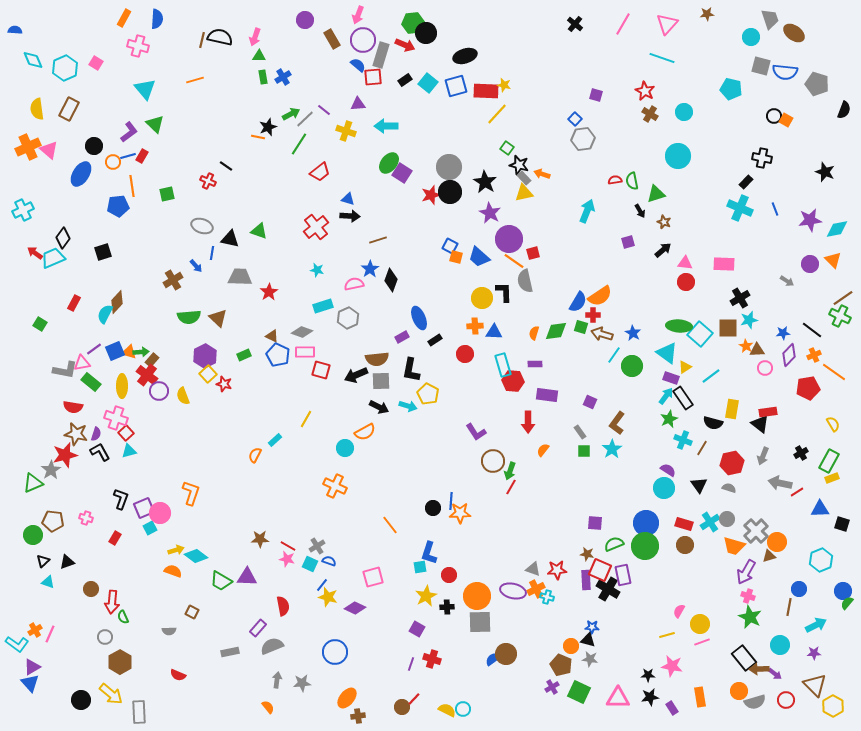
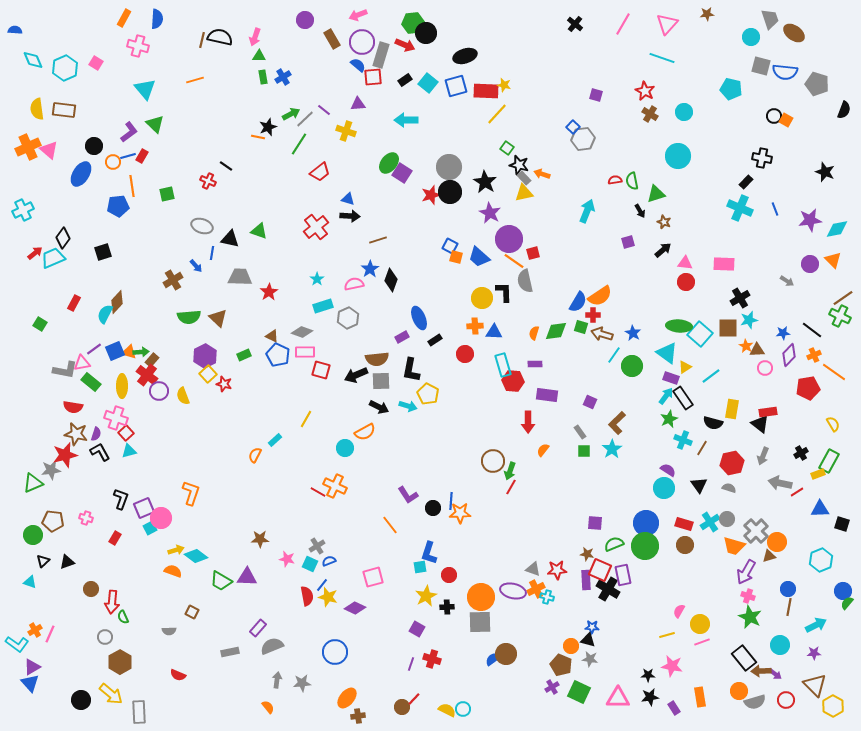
pink arrow at (358, 15): rotated 48 degrees clockwise
purple circle at (363, 40): moved 1 px left, 2 px down
brown rectangle at (69, 109): moved 5 px left, 1 px down; rotated 70 degrees clockwise
blue square at (575, 119): moved 2 px left, 8 px down
cyan arrow at (386, 126): moved 20 px right, 6 px up
red arrow at (35, 253): rotated 105 degrees clockwise
cyan star at (317, 270): moved 9 px down; rotated 24 degrees clockwise
brown L-shape at (617, 423): rotated 10 degrees clockwise
purple L-shape at (476, 432): moved 68 px left, 63 px down
gray star at (51, 470): rotated 24 degrees clockwise
yellow rectangle at (832, 478): moved 14 px left, 4 px up
pink circle at (160, 513): moved 1 px right, 5 px down
red line at (288, 546): moved 30 px right, 54 px up
blue semicircle at (329, 561): rotated 40 degrees counterclockwise
cyan triangle at (48, 582): moved 18 px left
blue circle at (799, 589): moved 11 px left
orange circle at (477, 596): moved 4 px right, 1 px down
red semicircle at (283, 606): moved 24 px right, 10 px up
brown arrow at (759, 669): moved 2 px right, 2 px down
purple rectangle at (672, 708): moved 2 px right
